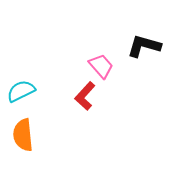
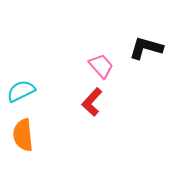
black L-shape: moved 2 px right, 2 px down
red L-shape: moved 7 px right, 6 px down
